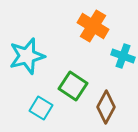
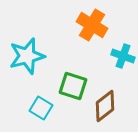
orange cross: moved 1 px left, 1 px up
green square: rotated 16 degrees counterclockwise
brown diamond: moved 1 px left, 1 px up; rotated 24 degrees clockwise
